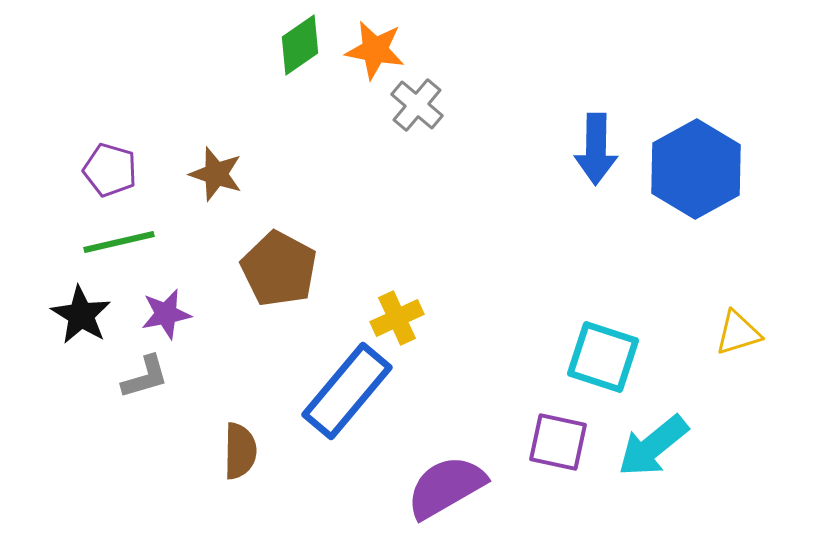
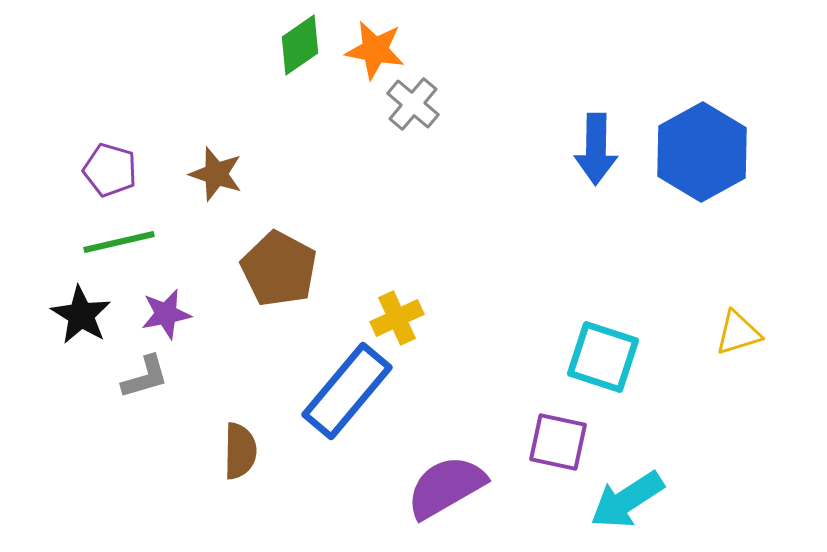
gray cross: moved 4 px left, 1 px up
blue hexagon: moved 6 px right, 17 px up
cyan arrow: moved 26 px left, 54 px down; rotated 6 degrees clockwise
